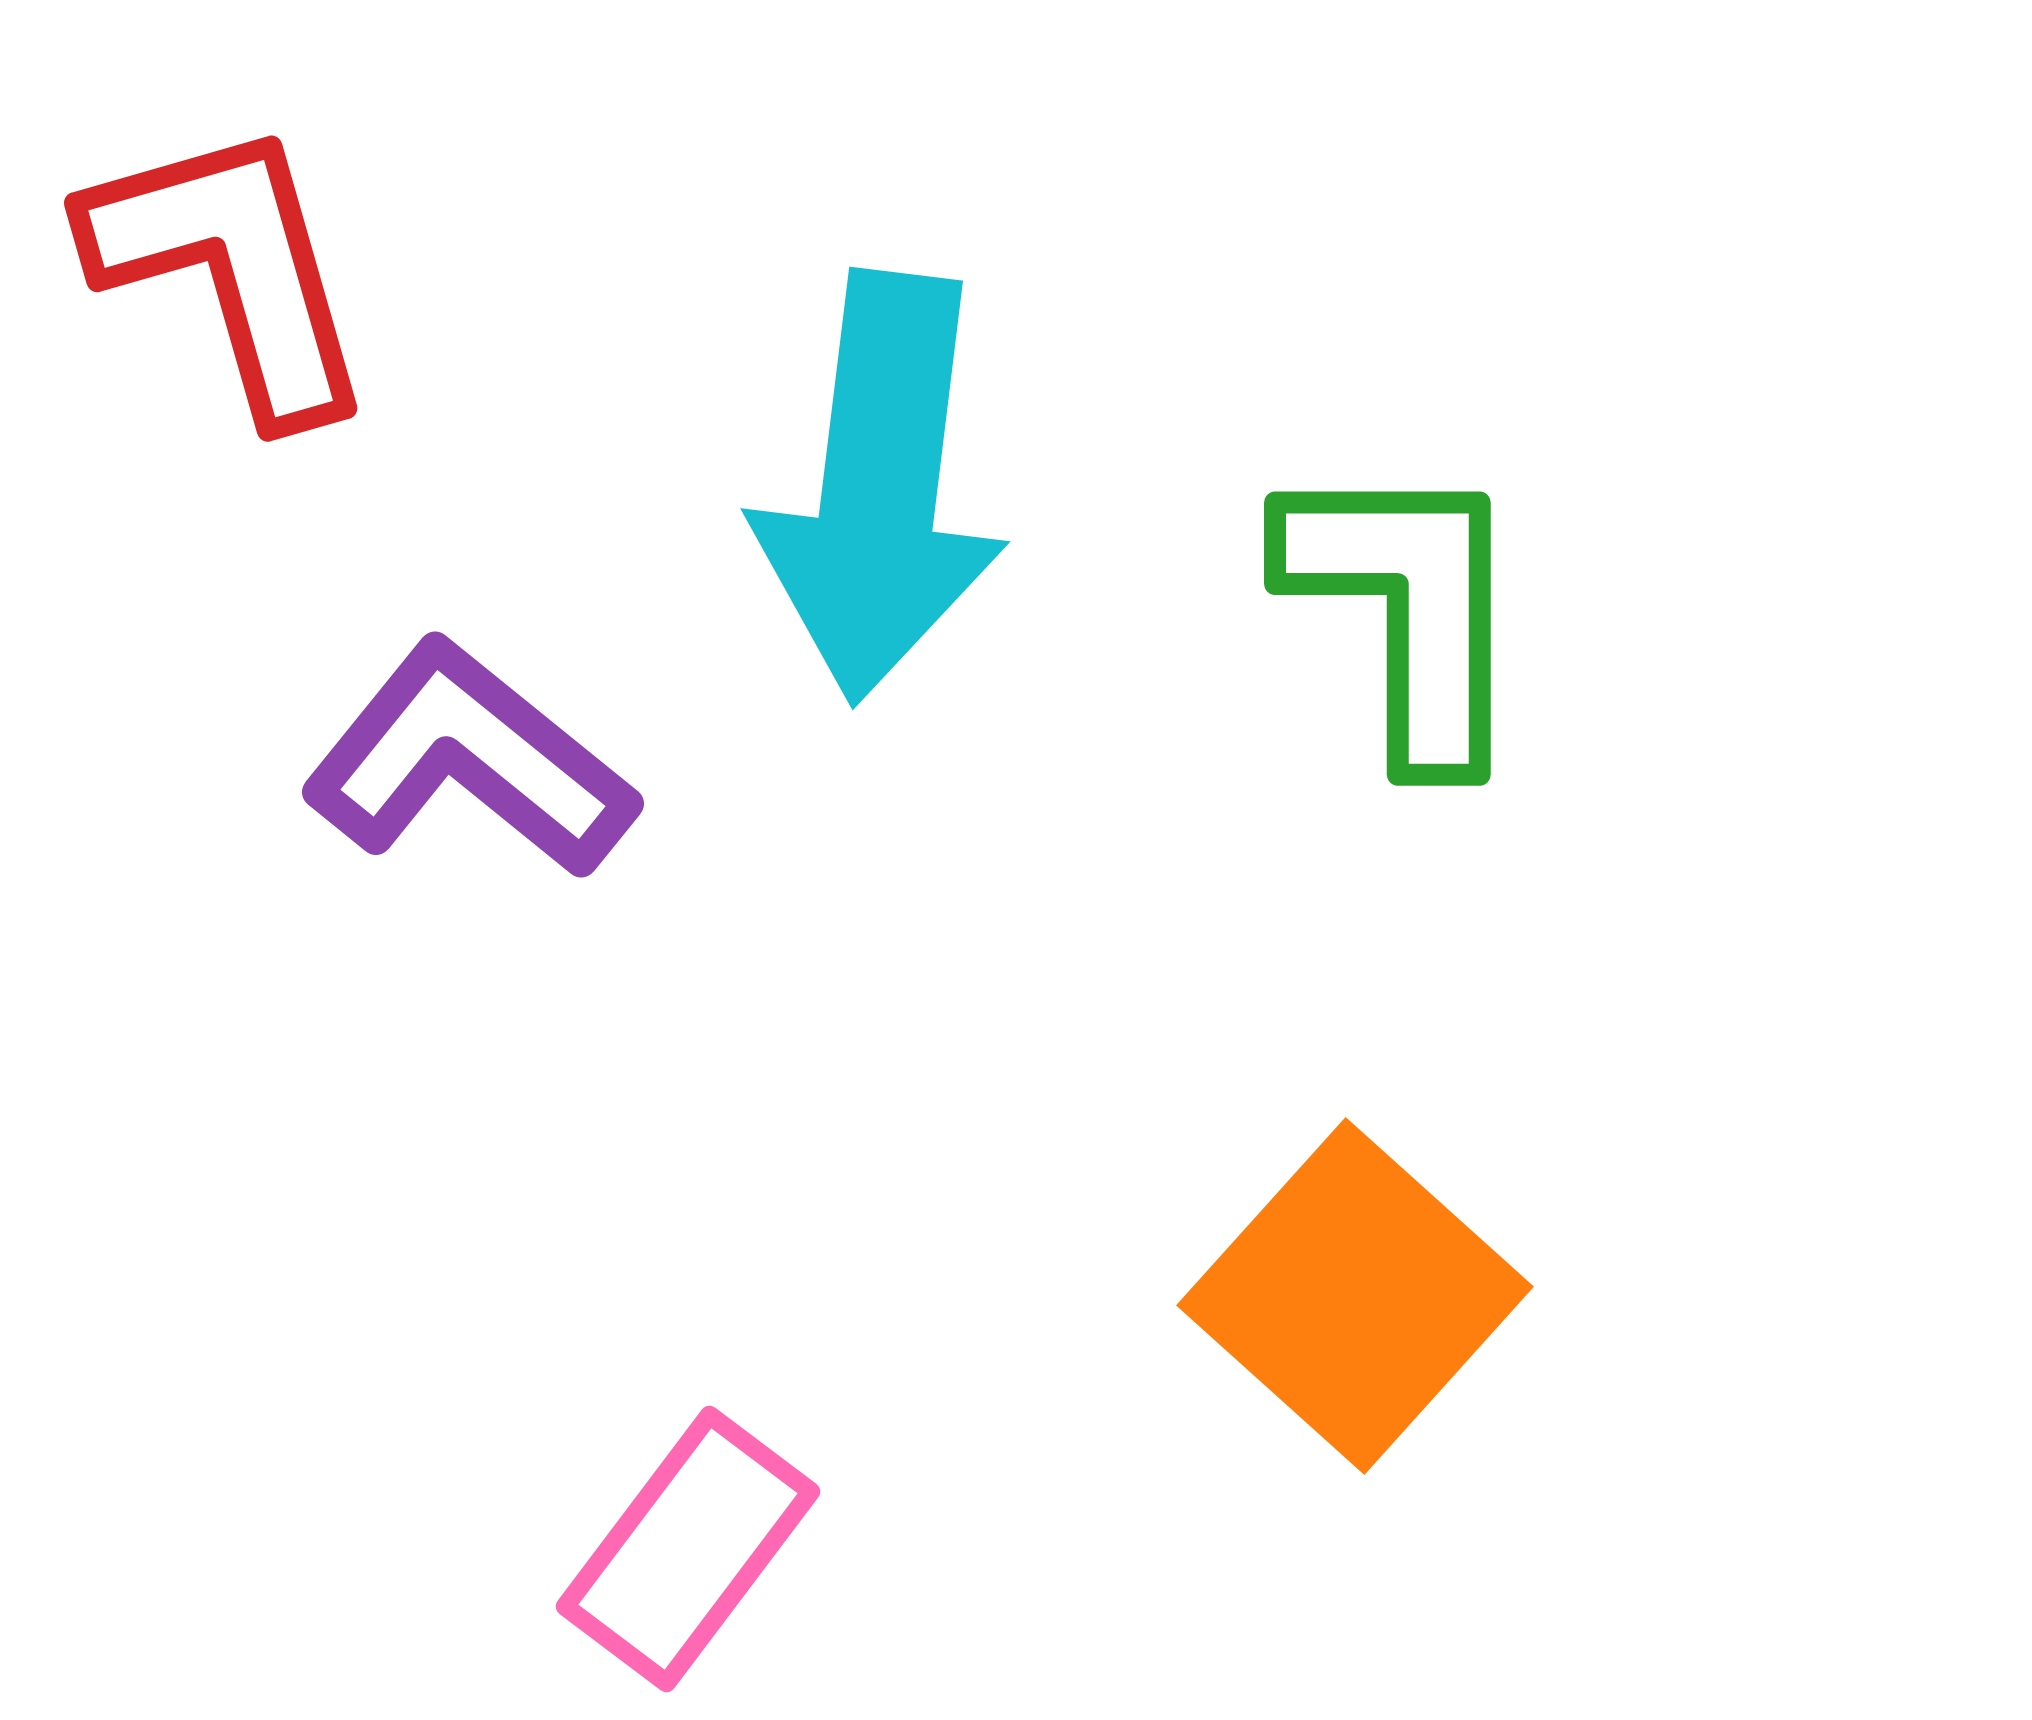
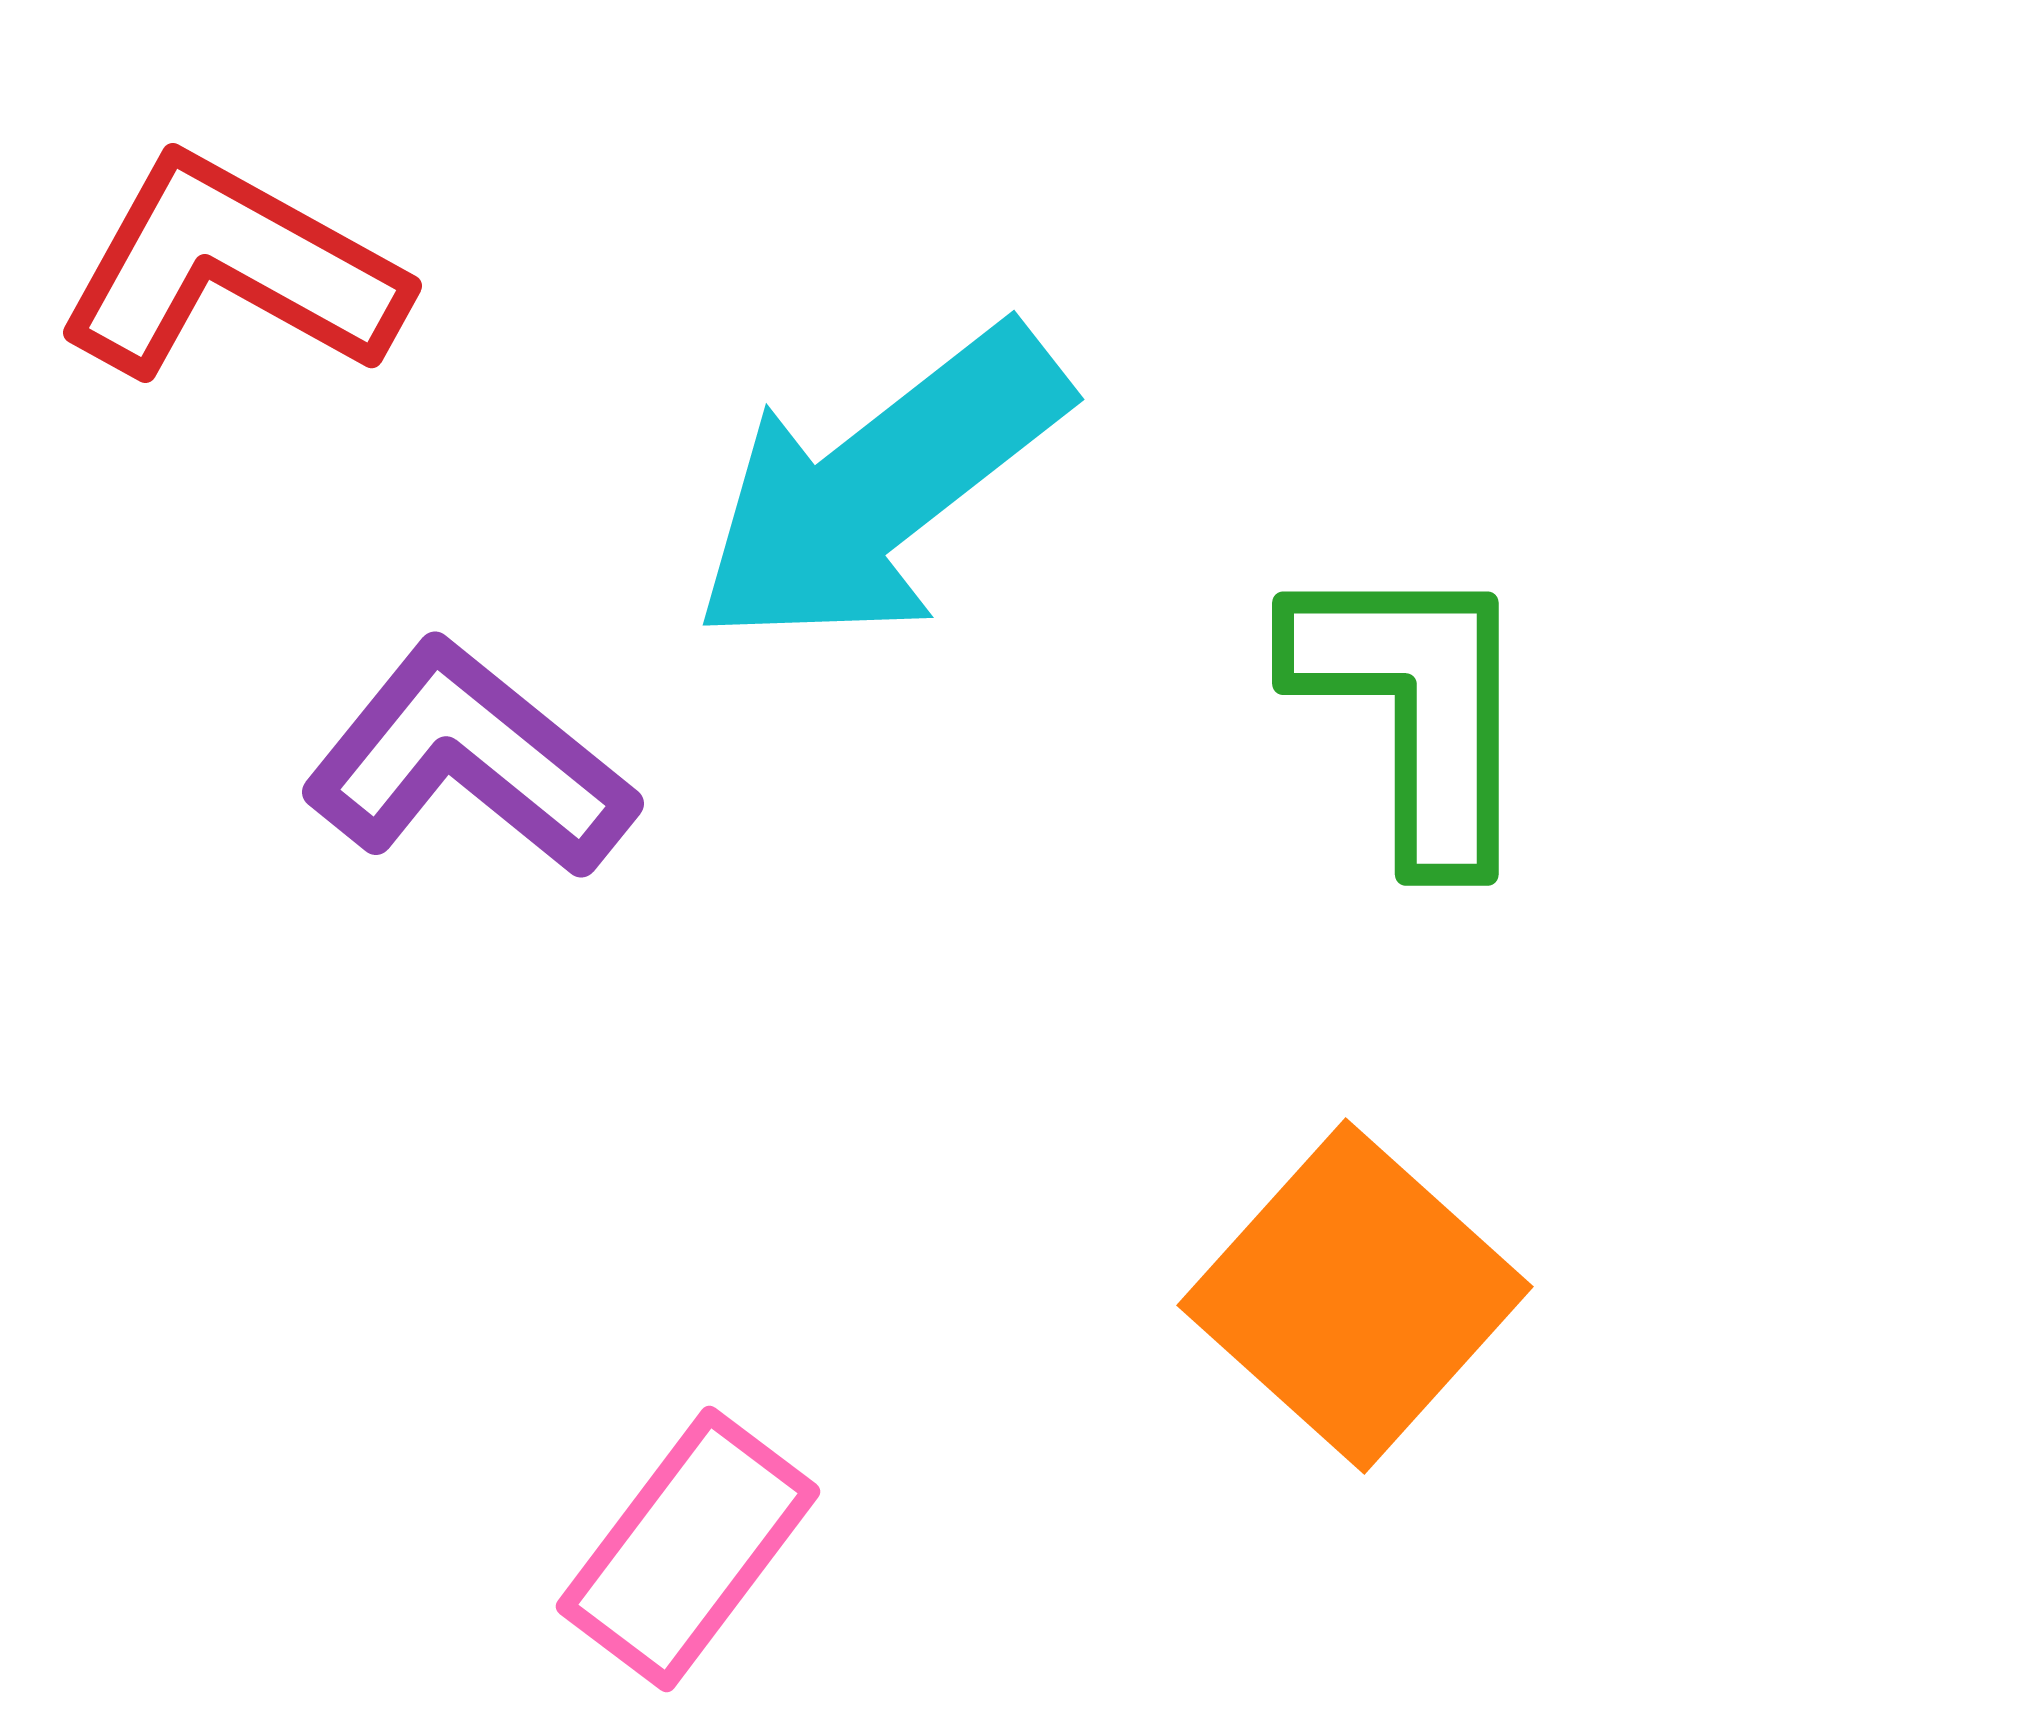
red L-shape: rotated 45 degrees counterclockwise
cyan arrow: rotated 45 degrees clockwise
green L-shape: moved 8 px right, 100 px down
